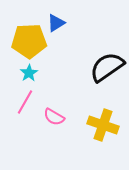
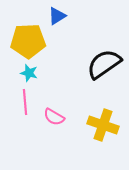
blue triangle: moved 1 px right, 7 px up
yellow pentagon: moved 1 px left
black semicircle: moved 3 px left, 3 px up
cyan star: rotated 24 degrees counterclockwise
pink line: rotated 35 degrees counterclockwise
